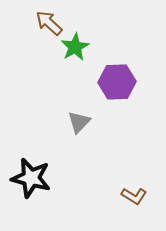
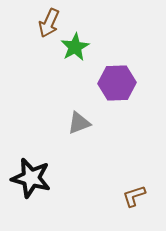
brown arrow: rotated 108 degrees counterclockwise
purple hexagon: moved 1 px down
gray triangle: moved 1 px down; rotated 25 degrees clockwise
brown L-shape: rotated 130 degrees clockwise
